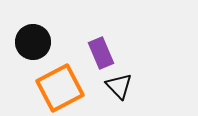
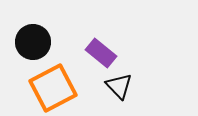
purple rectangle: rotated 28 degrees counterclockwise
orange square: moved 7 px left
